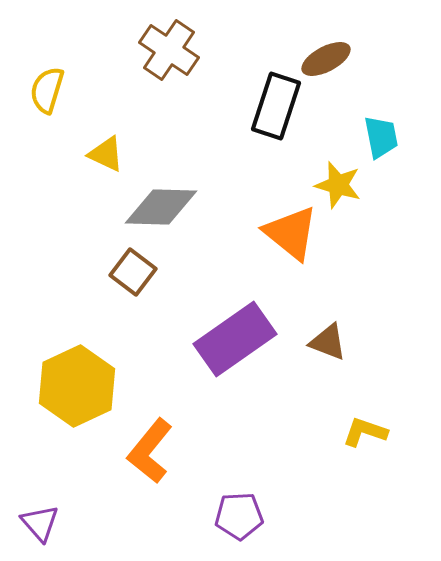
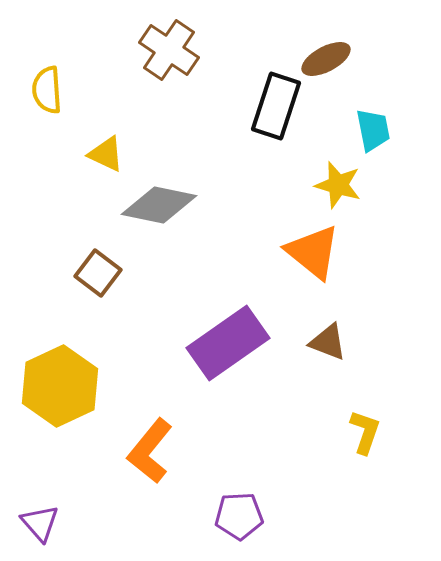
yellow semicircle: rotated 21 degrees counterclockwise
cyan trapezoid: moved 8 px left, 7 px up
gray diamond: moved 2 px left, 2 px up; rotated 10 degrees clockwise
orange triangle: moved 22 px right, 19 px down
brown square: moved 35 px left, 1 px down
purple rectangle: moved 7 px left, 4 px down
yellow hexagon: moved 17 px left
yellow L-shape: rotated 90 degrees clockwise
